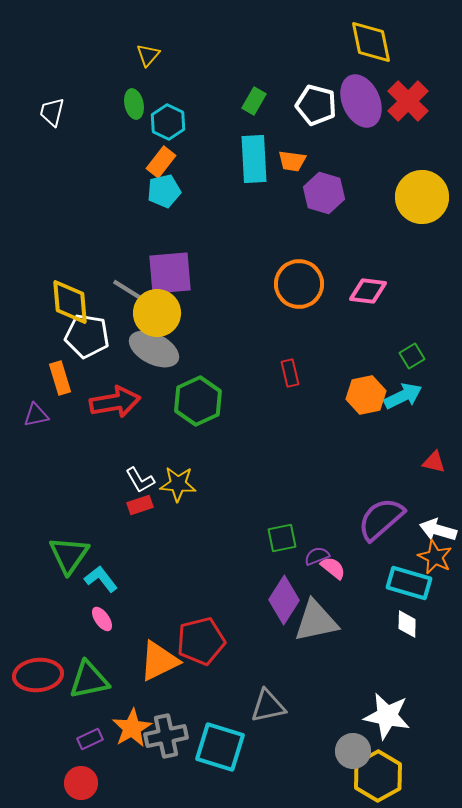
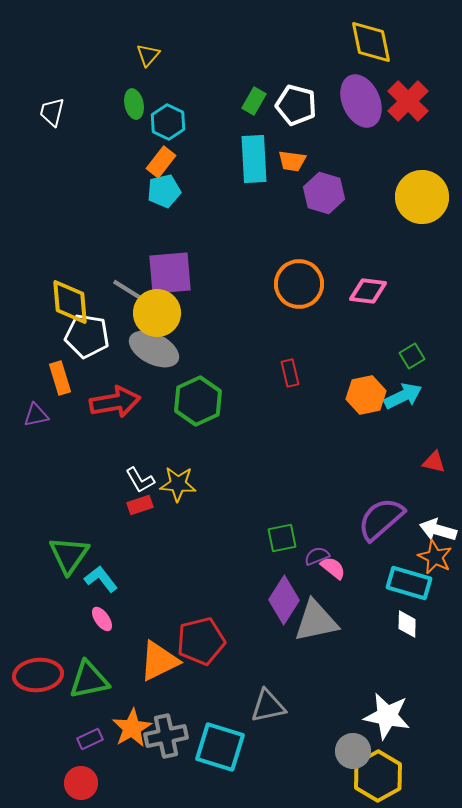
white pentagon at (316, 105): moved 20 px left
